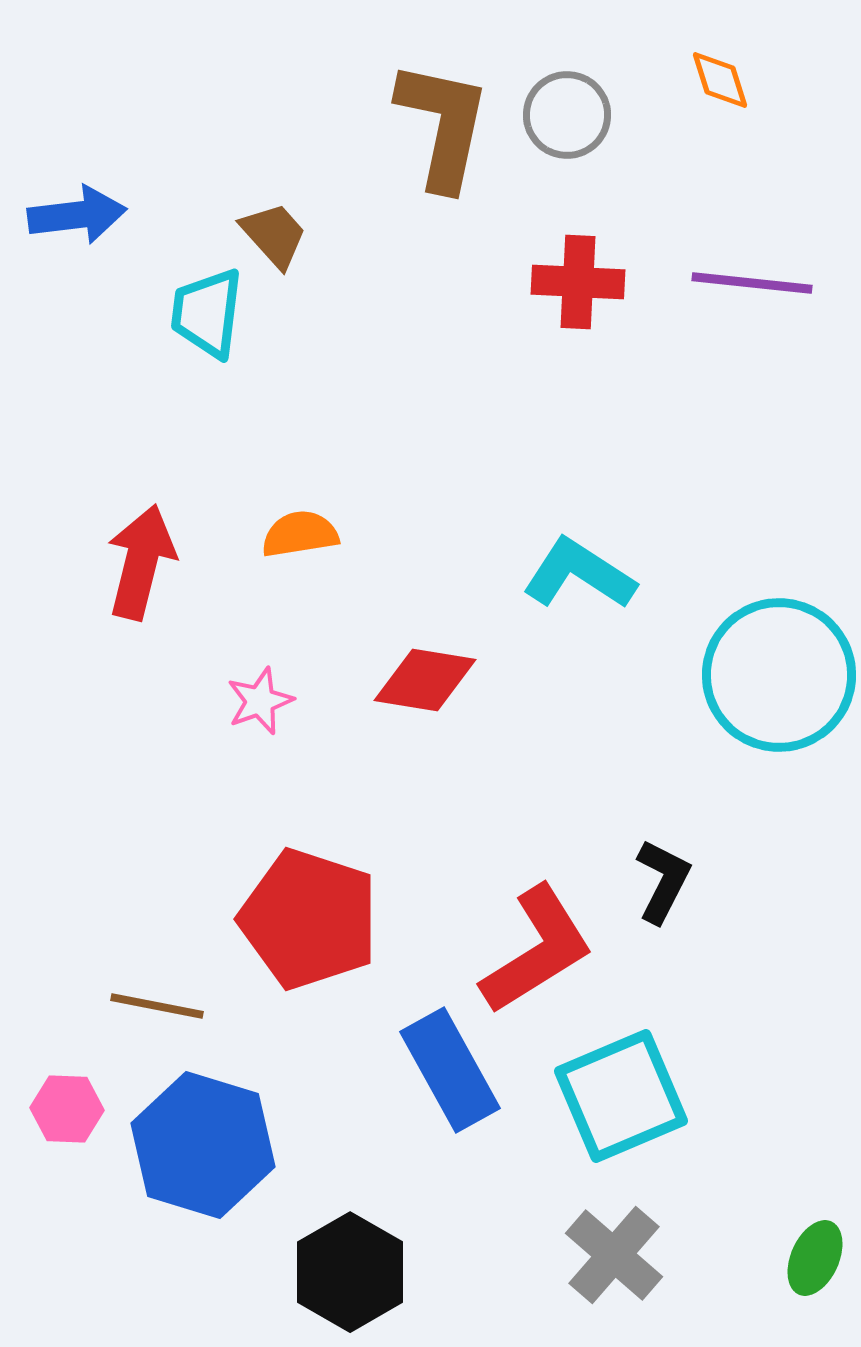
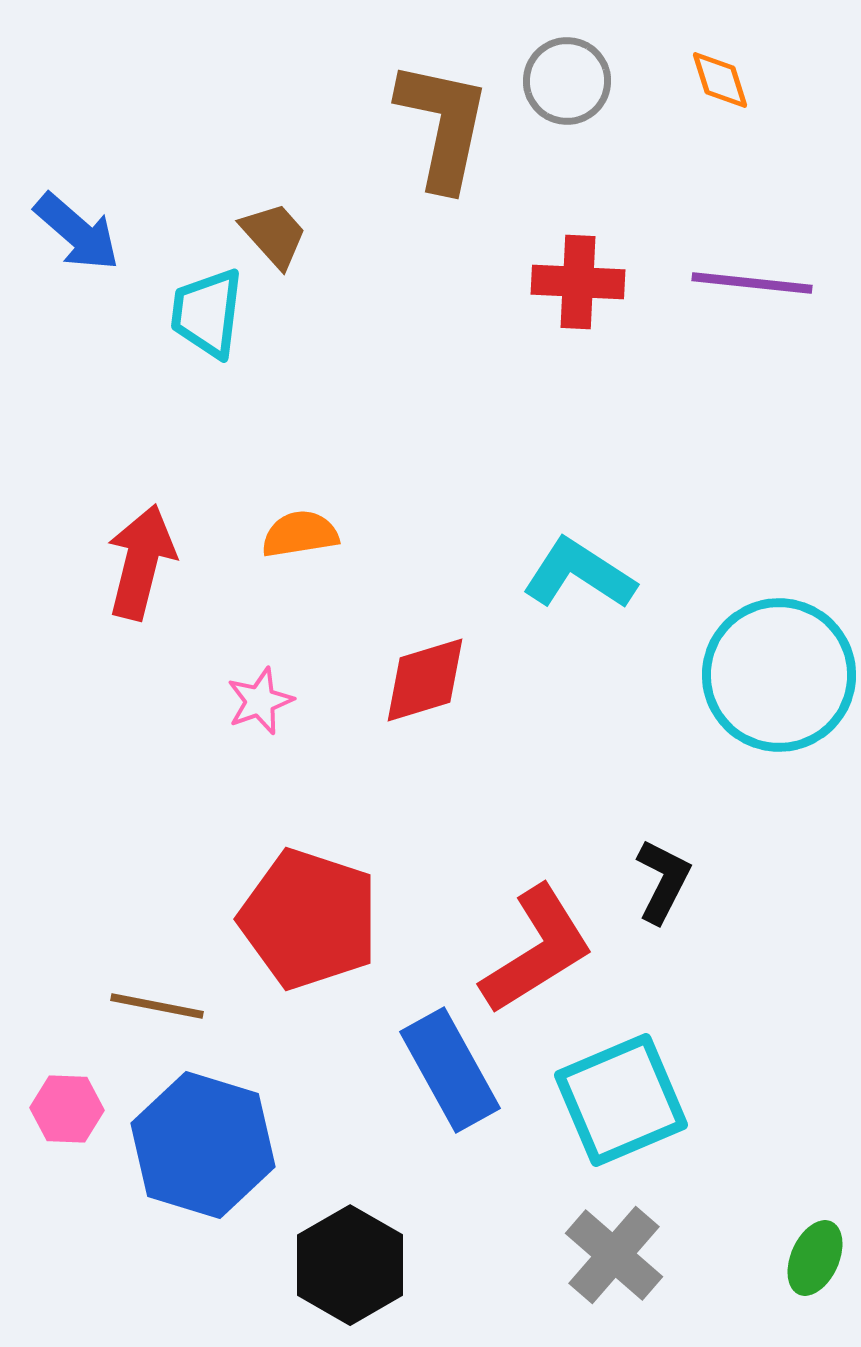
gray circle: moved 34 px up
blue arrow: moved 17 px down; rotated 48 degrees clockwise
red diamond: rotated 26 degrees counterclockwise
cyan square: moved 4 px down
black hexagon: moved 7 px up
